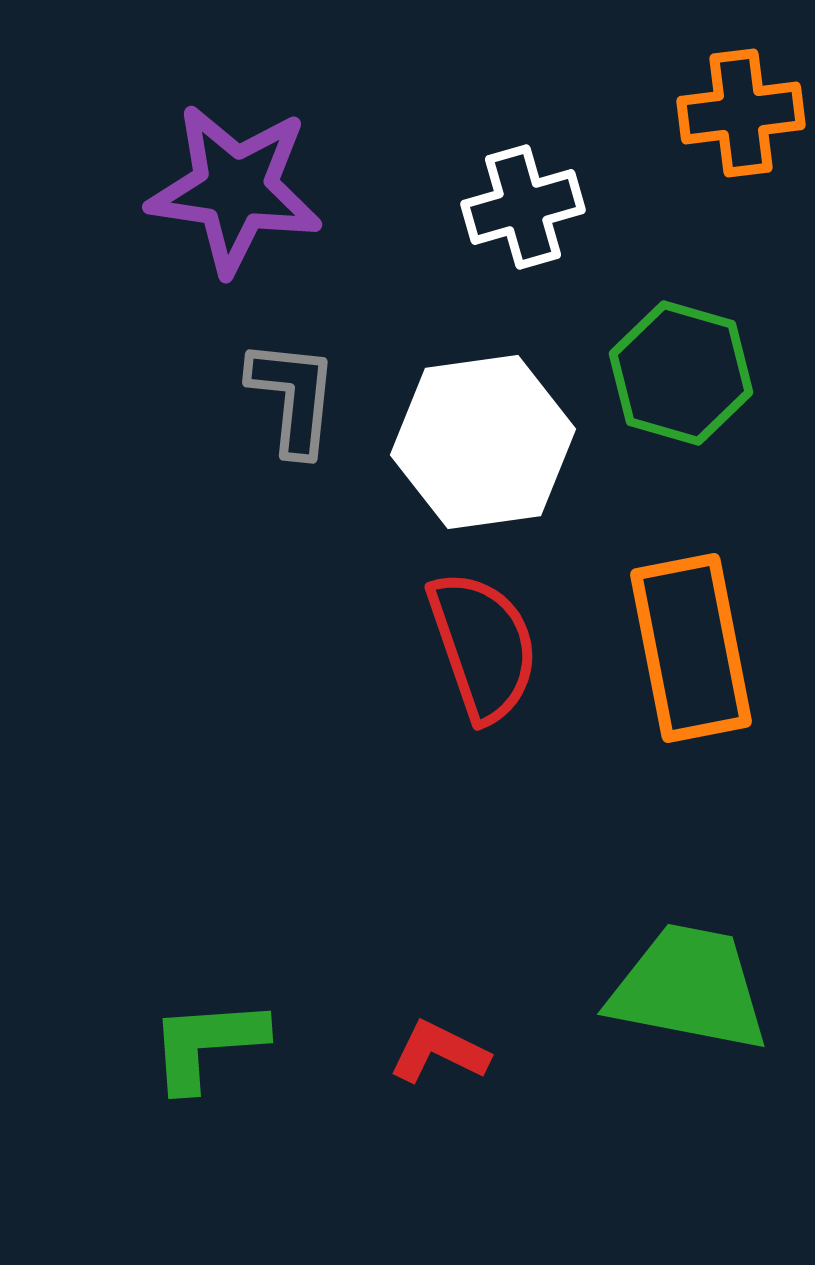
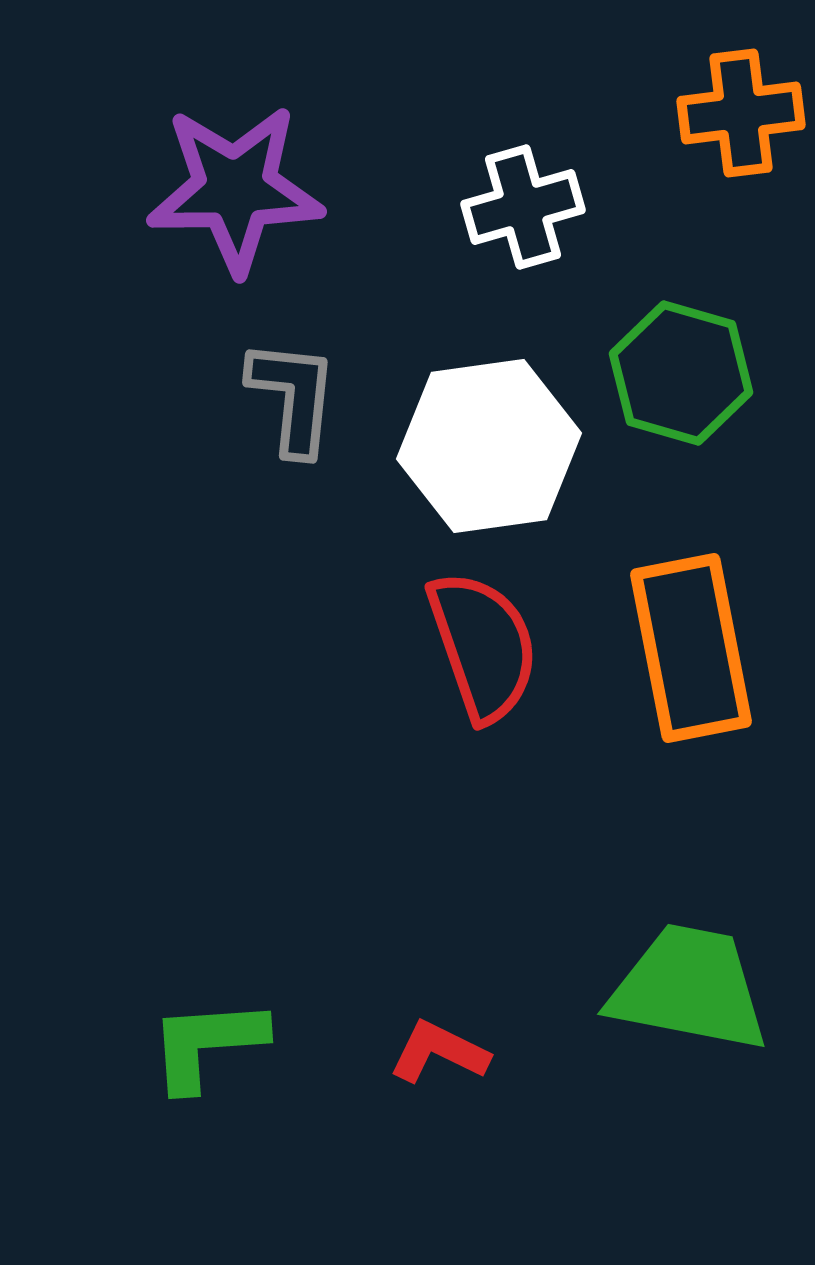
purple star: rotated 9 degrees counterclockwise
white hexagon: moved 6 px right, 4 px down
